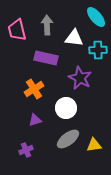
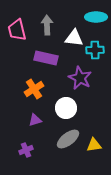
cyan ellipse: rotated 50 degrees counterclockwise
cyan cross: moved 3 px left
